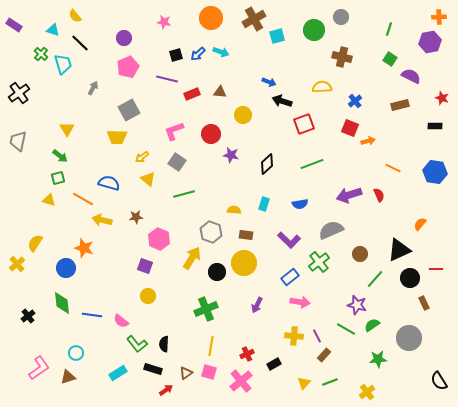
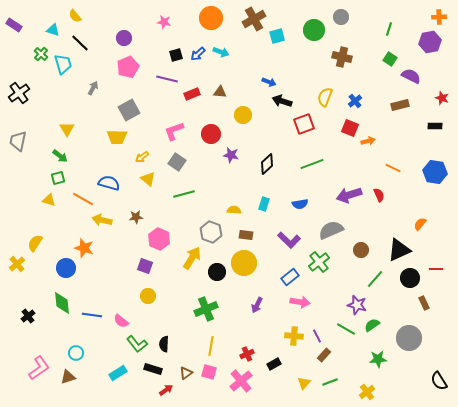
yellow semicircle at (322, 87): moved 3 px right, 10 px down; rotated 66 degrees counterclockwise
brown circle at (360, 254): moved 1 px right, 4 px up
